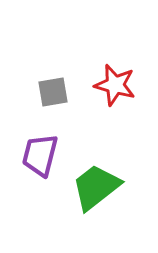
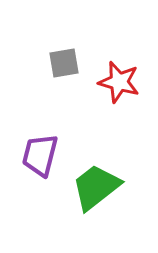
red star: moved 4 px right, 3 px up
gray square: moved 11 px right, 29 px up
